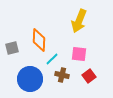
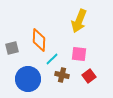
blue circle: moved 2 px left
